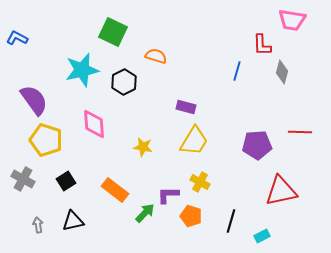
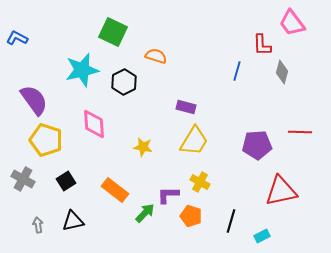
pink trapezoid: moved 3 px down; rotated 44 degrees clockwise
